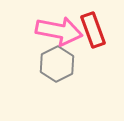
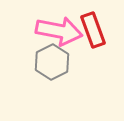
gray hexagon: moved 5 px left, 2 px up
